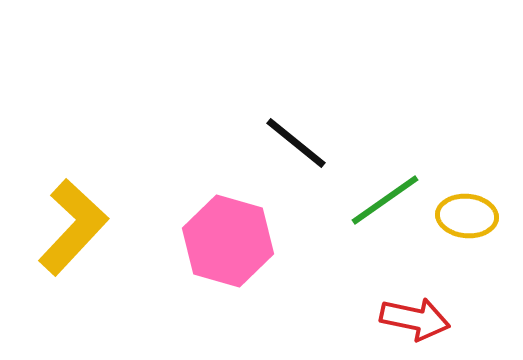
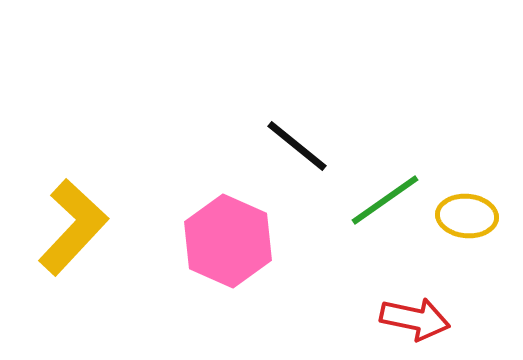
black line: moved 1 px right, 3 px down
pink hexagon: rotated 8 degrees clockwise
